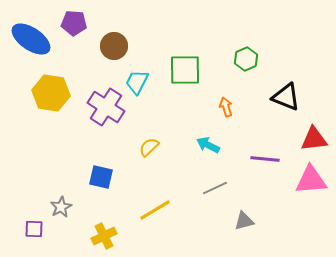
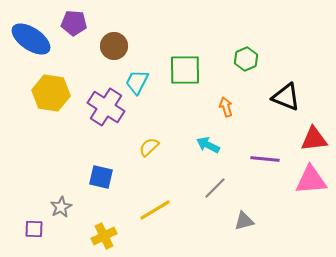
gray line: rotated 20 degrees counterclockwise
